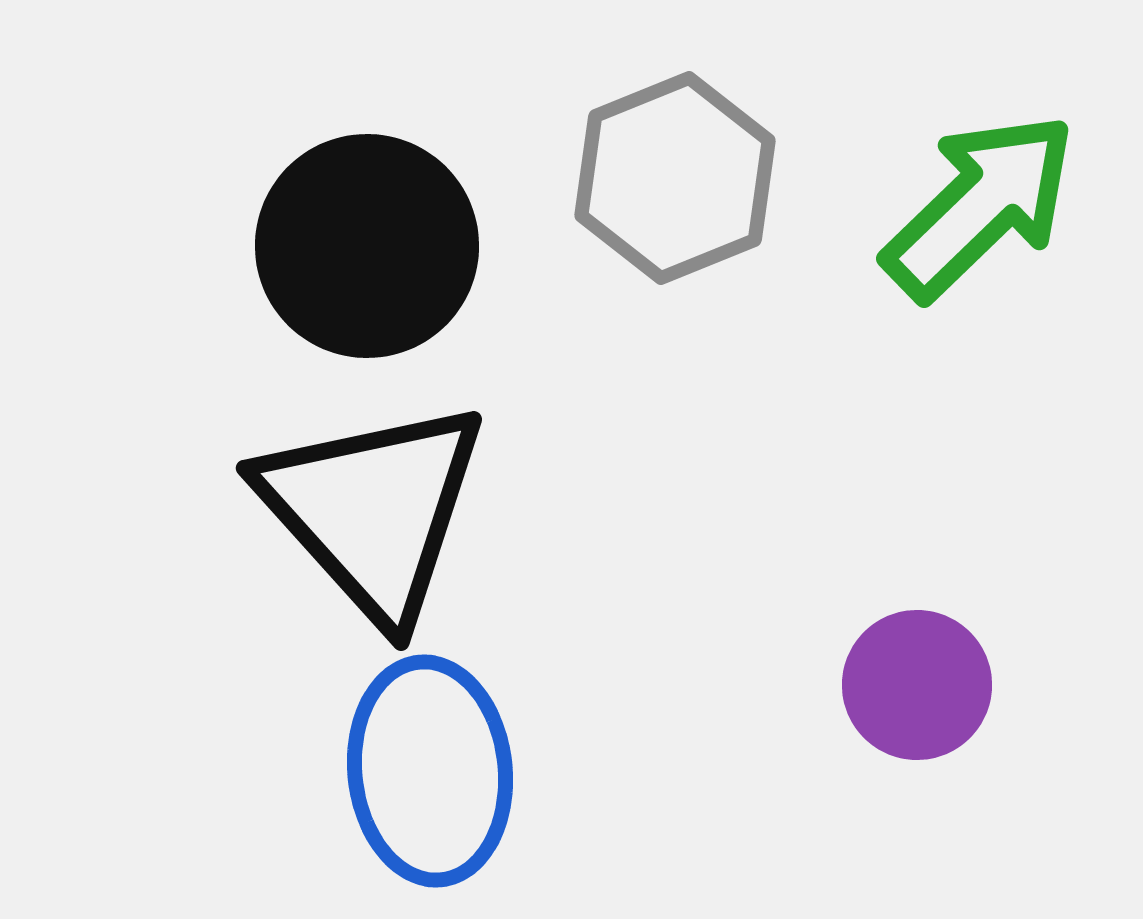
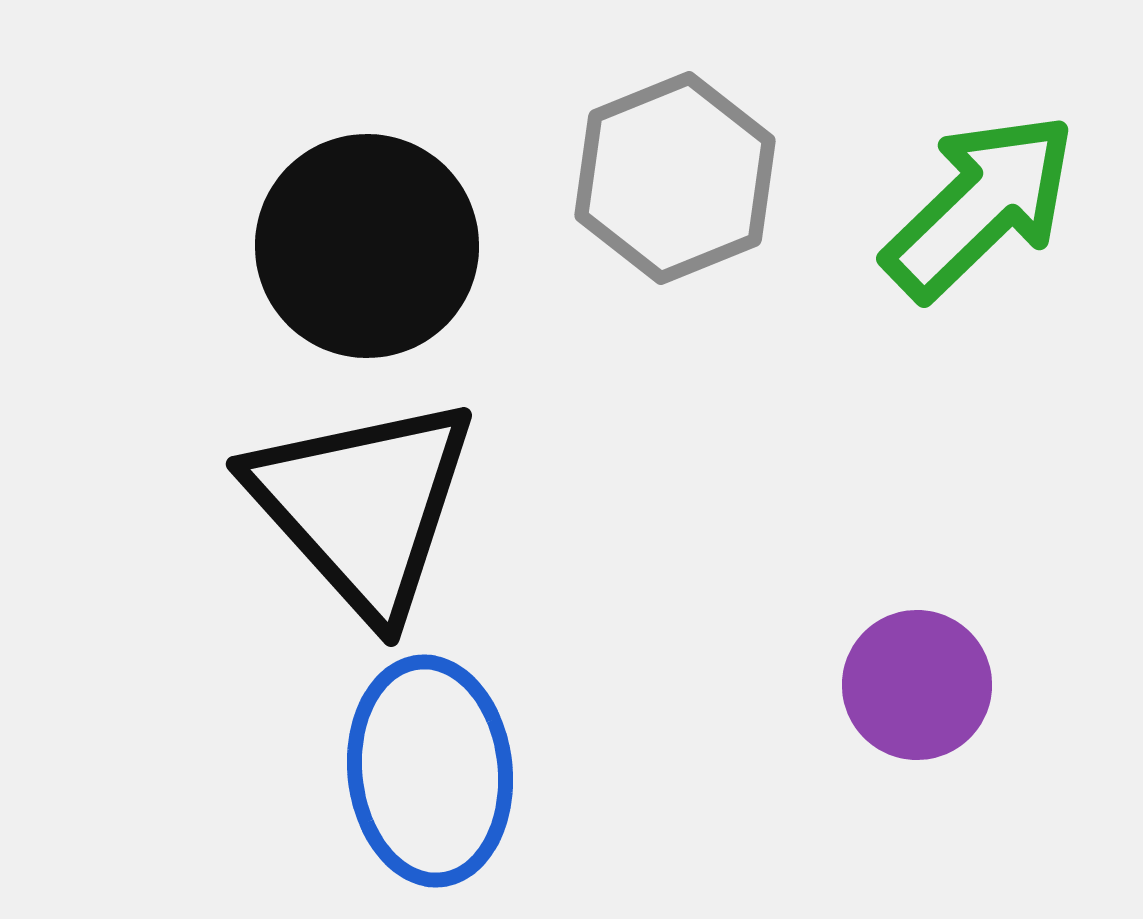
black triangle: moved 10 px left, 4 px up
